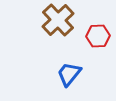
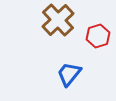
red hexagon: rotated 15 degrees counterclockwise
